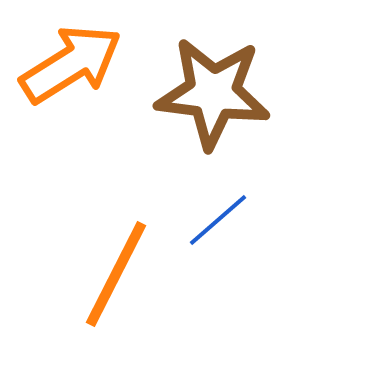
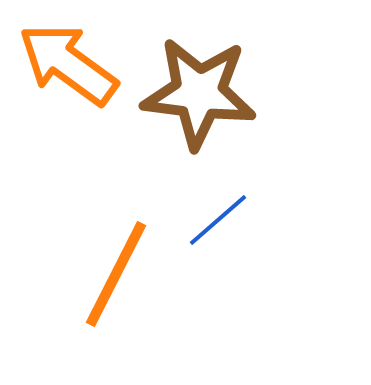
orange arrow: moved 3 px left; rotated 112 degrees counterclockwise
brown star: moved 14 px left
